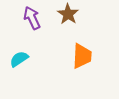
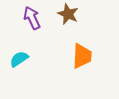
brown star: rotated 10 degrees counterclockwise
